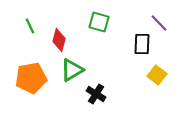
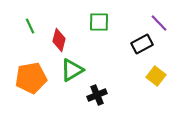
green square: rotated 15 degrees counterclockwise
black rectangle: rotated 60 degrees clockwise
yellow square: moved 1 px left, 1 px down
black cross: moved 1 px right, 1 px down; rotated 36 degrees clockwise
